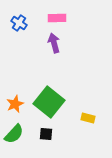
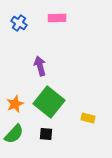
purple arrow: moved 14 px left, 23 px down
